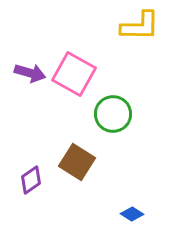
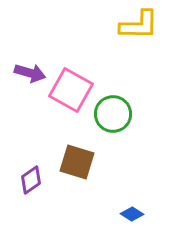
yellow L-shape: moved 1 px left, 1 px up
pink square: moved 3 px left, 16 px down
brown square: rotated 15 degrees counterclockwise
